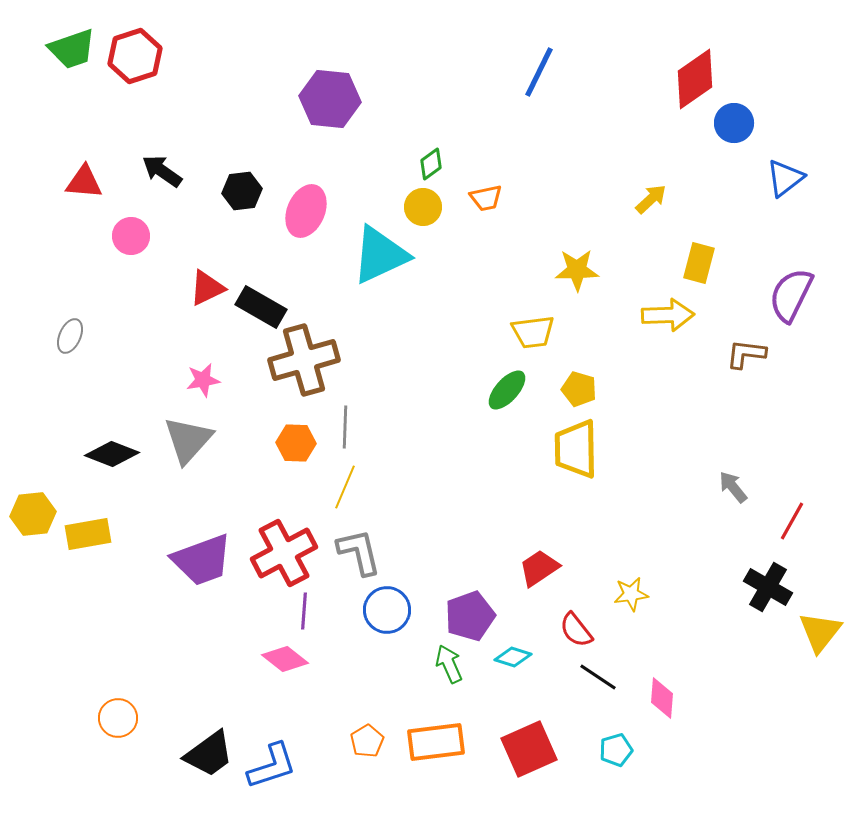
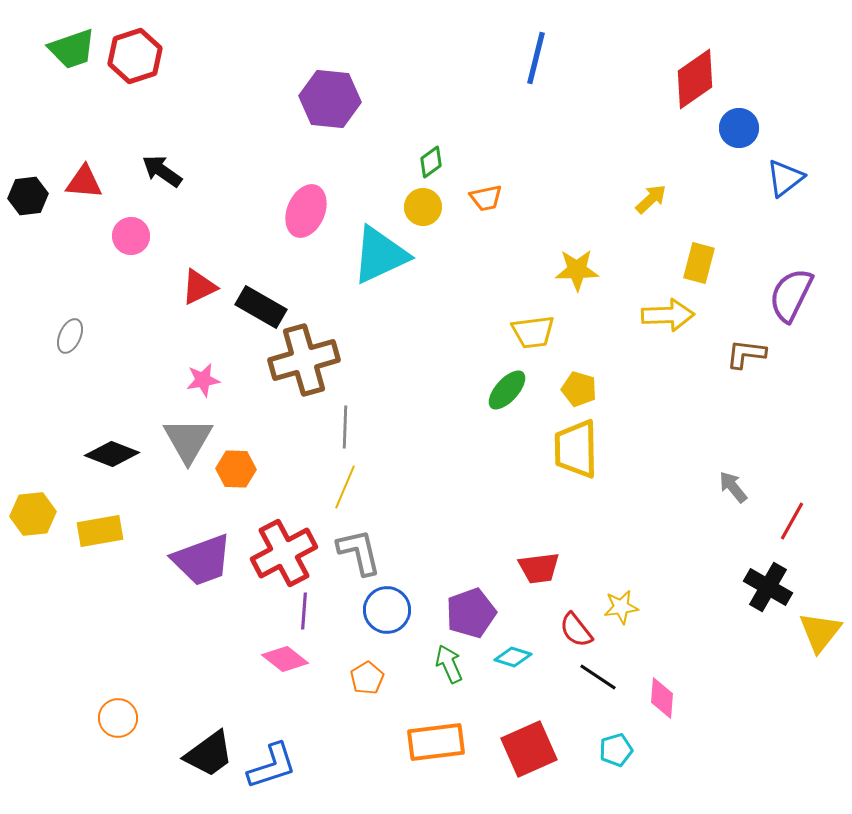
blue line at (539, 72): moved 3 px left, 14 px up; rotated 12 degrees counterclockwise
blue circle at (734, 123): moved 5 px right, 5 px down
green diamond at (431, 164): moved 2 px up
black hexagon at (242, 191): moved 214 px left, 5 px down
red triangle at (207, 288): moved 8 px left, 1 px up
gray triangle at (188, 440): rotated 12 degrees counterclockwise
orange hexagon at (296, 443): moved 60 px left, 26 px down
yellow rectangle at (88, 534): moved 12 px right, 3 px up
red trapezoid at (539, 568): rotated 153 degrees counterclockwise
yellow star at (631, 594): moved 10 px left, 13 px down
purple pentagon at (470, 616): moved 1 px right, 3 px up
orange pentagon at (367, 741): moved 63 px up
